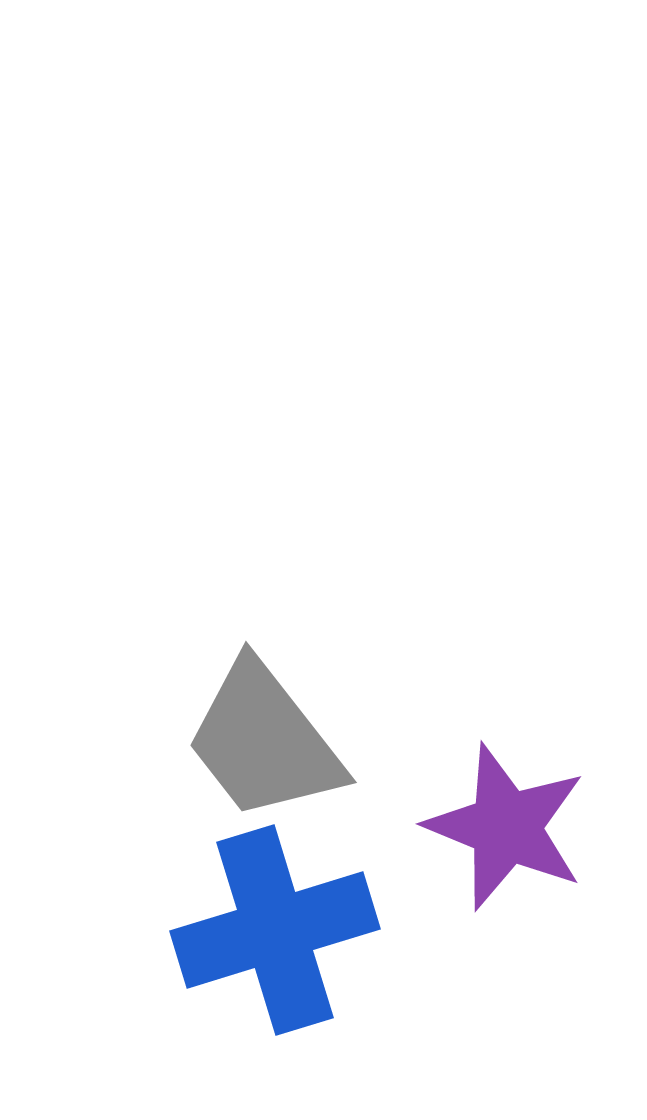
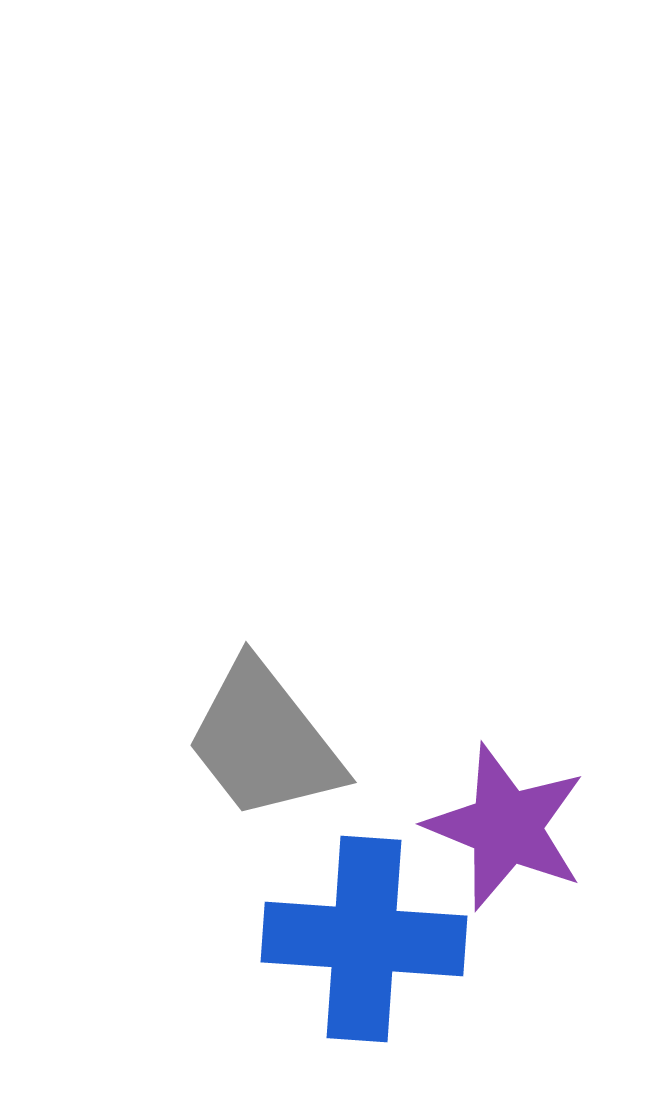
blue cross: moved 89 px right, 9 px down; rotated 21 degrees clockwise
